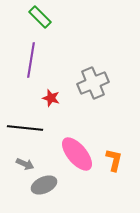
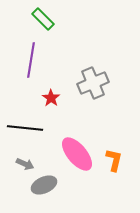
green rectangle: moved 3 px right, 2 px down
red star: rotated 18 degrees clockwise
